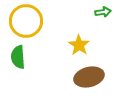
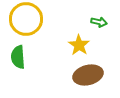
green arrow: moved 4 px left, 10 px down; rotated 21 degrees clockwise
yellow circle: moved 2 px up
brown ellipse: moved 1 px left, 2 px up
